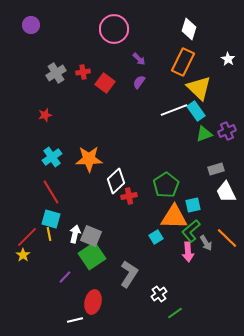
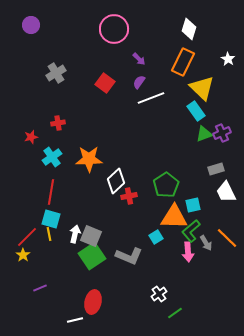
red cross at (83, 72): moved 25 px left, 51 px down
yellow triangle at (199, 88): moved 3 px right
white line at (174, 110): moved 23 px left, 12 px up
red star at (45, 115): moved 14 px left, 22 px down
purple cross at (227, 131): moved 5 px left, 2 px down
red line at (51, 192): rotated 40 degrees clockwise
gray L-shape at (129, 274): moved 18 px up; rotated 80 degrees clockwise
purple line at (65, 277): moved 25 px left, 11 px down; rotated 24 degrees clockwise
